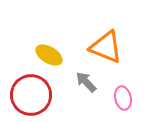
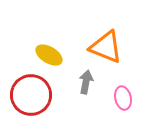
gray arrow: rotated 55 degrees clockwise
